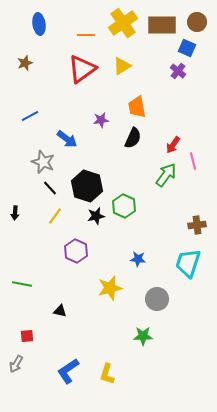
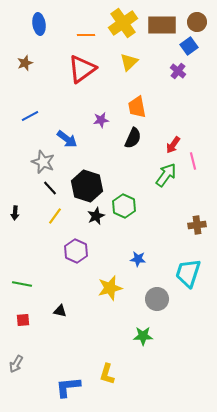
blue square: moved 2 px right, 2 px up; rotated 30 degrees clockwise
yellow triangle: moved 7 px right, 4 px up; rotated 12 degrees counterclockwise
black star: rotated 12 degrees counterclockwise
cyan trapezoid: moved 10 px down
red square: moved 4 px left, 16 px up
blue L-shape: moved 16 px down; rotated 28 degrees clockwise
